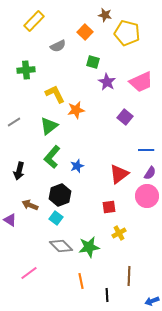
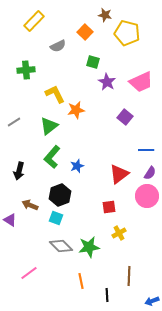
cyan square: rotated 16 degrees counterclockwise
